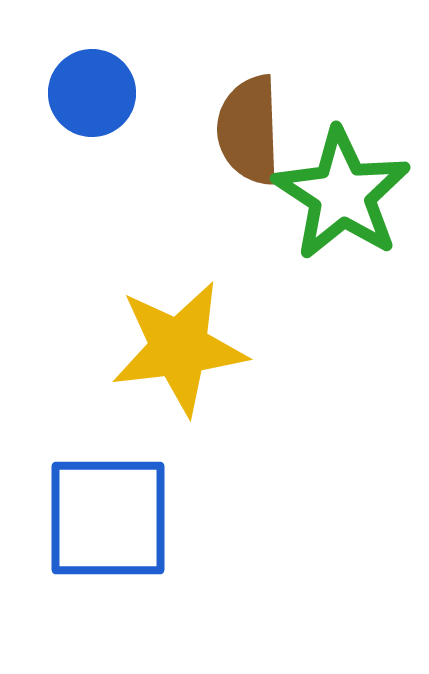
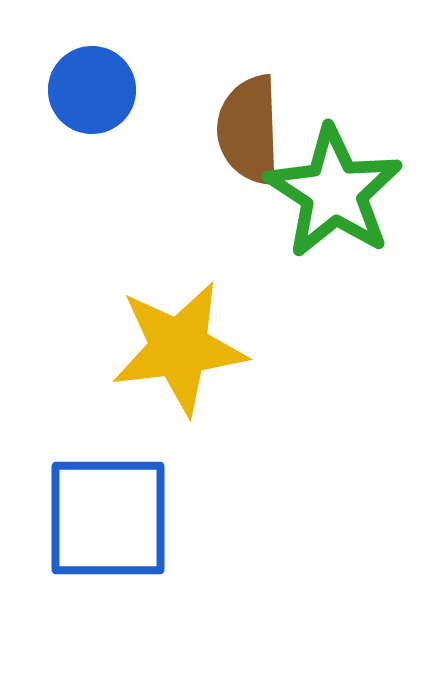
blue circle: moved 3 px up
green star: moved 8 px left, 2 px up
